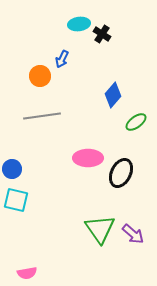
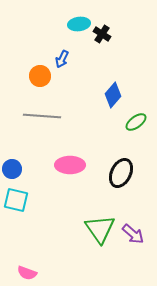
gray line: rotated 12 degrees clockwise
pink ellipse: moved 18 px left, 7 px down
pink semicircle: rotated 30 degrees clockwise
